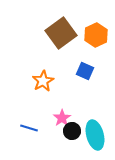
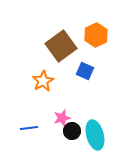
brown square: moved 13 px down
pink star: rotated 18 degrees clockwise
blue line: rotated 24 degrees counterclockwise
